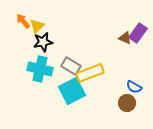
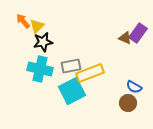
gray rectangle: rotated 42 degrees counterclockwise
brown circle: moved 1 px right
